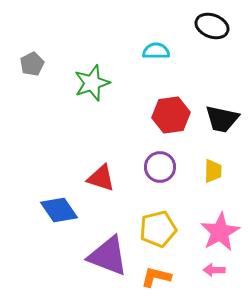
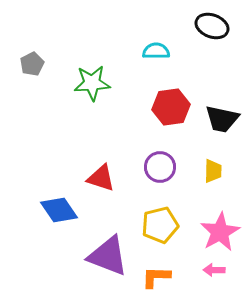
green star: rotated 15 degrees clockwise
red hexagon: moved 8 px up
yellow pentagon: moved 2 px right, 4 px up
orange L-shape: rotated 12 degrees counterclockwise
